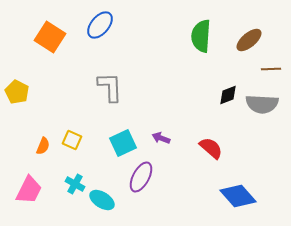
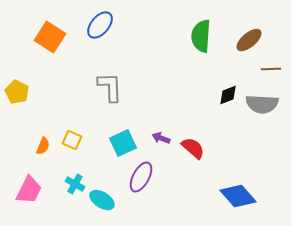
red semicircle: moved 18 px left
